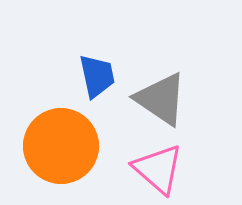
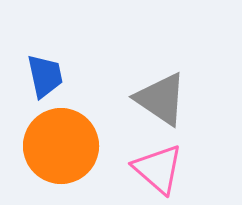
blue trapezoid: moved 52 px left
